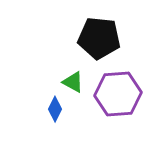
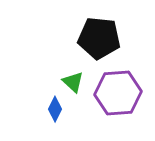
green triangle: rotated 15 degrees clockwise
purple hexagon: moved 1 px up
